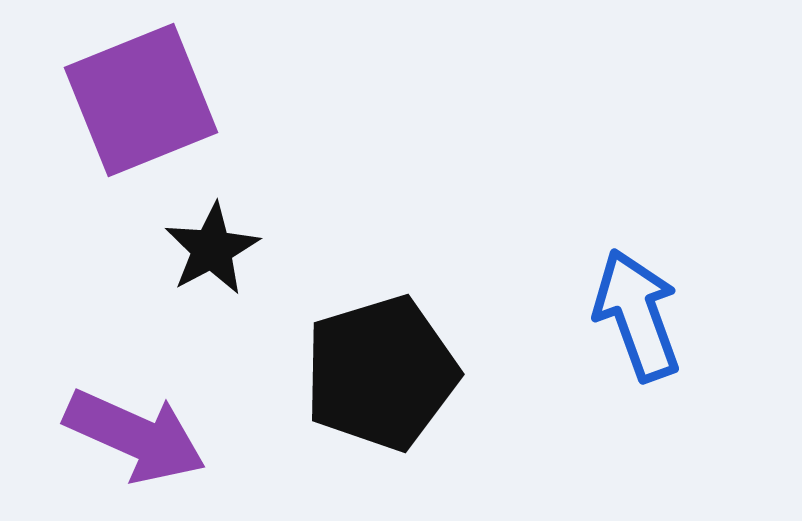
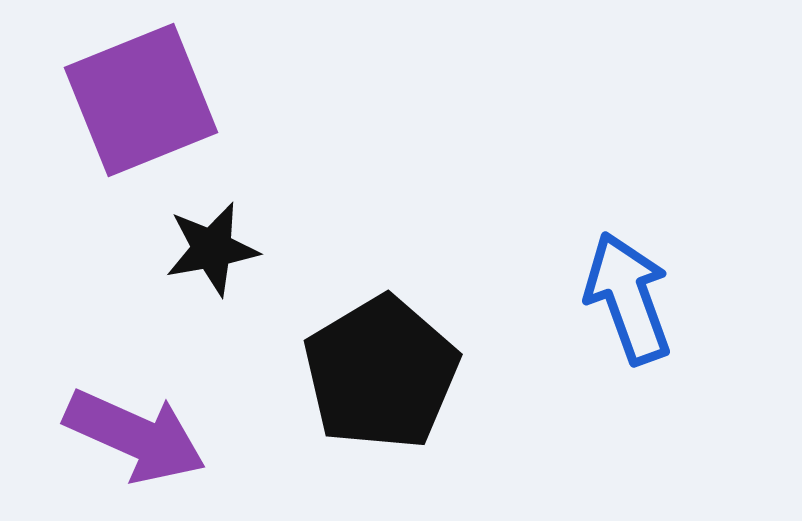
black star: rotated 18 degrees clockwise
blue arrow: moved 9 px left, 17 px up
black pentagon: rotated 14 degrees counterclockwise
